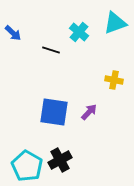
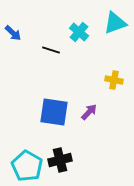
black cross: rotated 15 degrees clockwise
